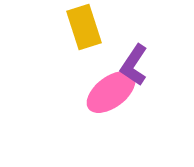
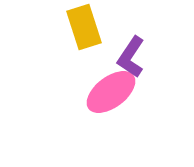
purple L-shape: moved 3 px left, 8 px up
